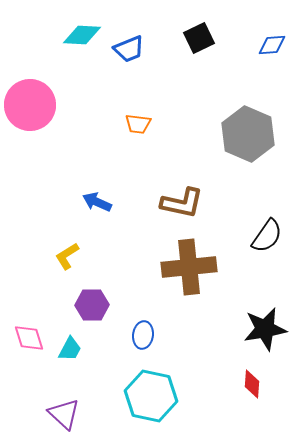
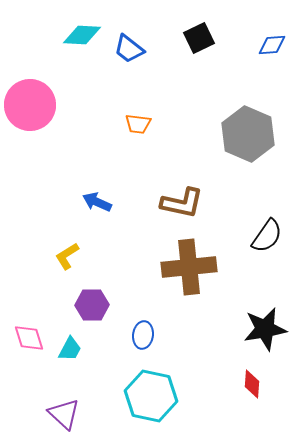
blue trapezoid: rotated 60 degrees clockwise
